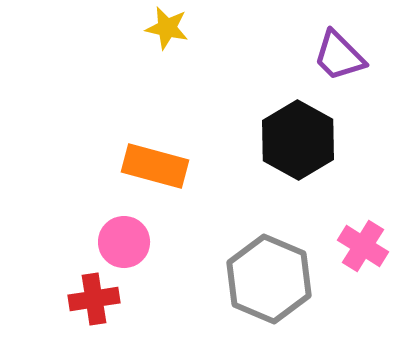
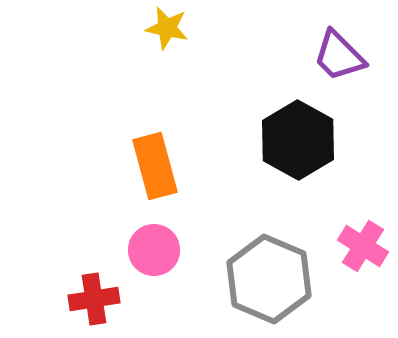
orange rectangle: rotated 60 degrees clockwise
pink circle: moved 30 px right, 8 px down
